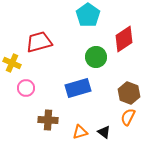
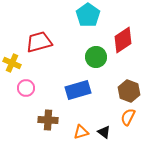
red diamond: moved 1 px left, 1 px down
blue rectangle: moved 2 px down
brown hexagon: moved 2 px up
orange triangle: moved 1 px right
